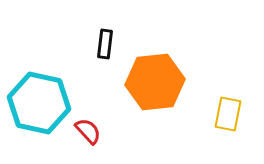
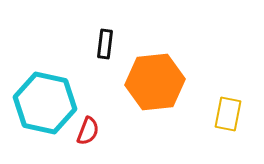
cyan hexagon: moved 6 px right
red semicircle: rotated 64 degrees clockwise
